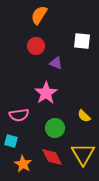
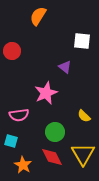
orange semicircle: moved 1 px left, 1 px down
red circle: moved 24 px left, 5 px down
purple triangle: moved 9 px right, 4 px down; rotated 16 degrees clockwise
pink star: rotated 10 degrees clockwise
green circle: moved 4 px down
orange star: moved 1 px down
